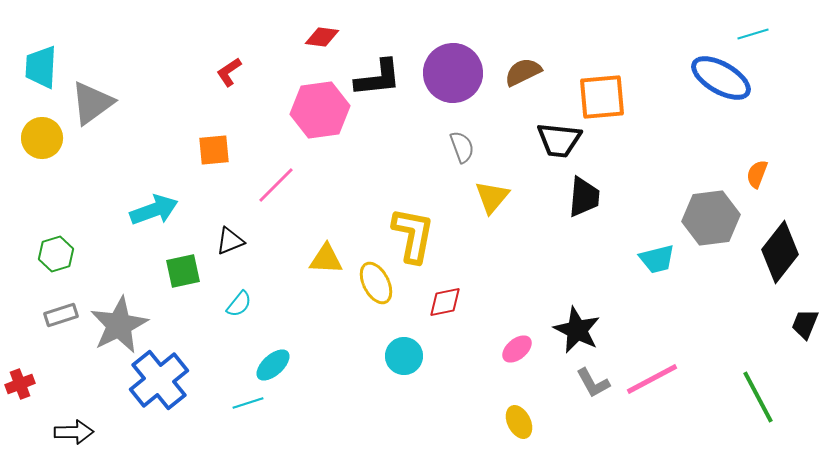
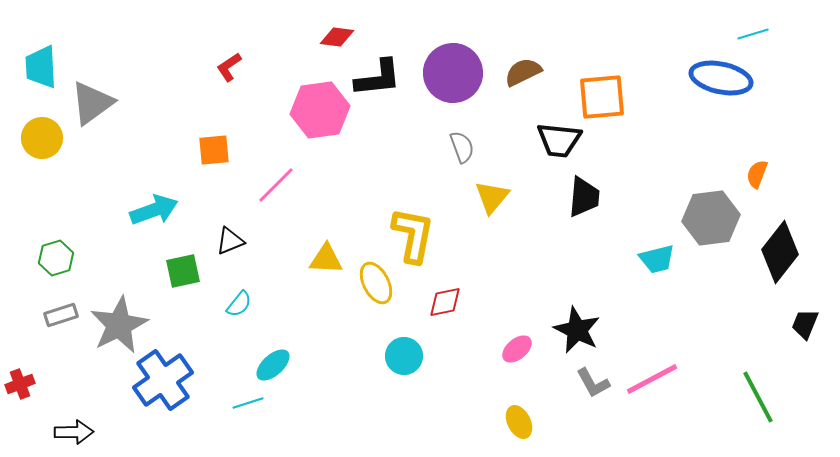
red diamond at (322, 37): moved 15 px right
cyan trapezoid at (41, 67): rotated 6 degrees counterclockwise
red L-shape at (229, 72): moved 5 px up
blue ellipse at (721, 78): rotated 18 degrees counterclockwise
green hexagon at (56, 254): moved 4 px down
blue cross at (159, 380): moved 4 px right; rotated 4 degrees clockwise
